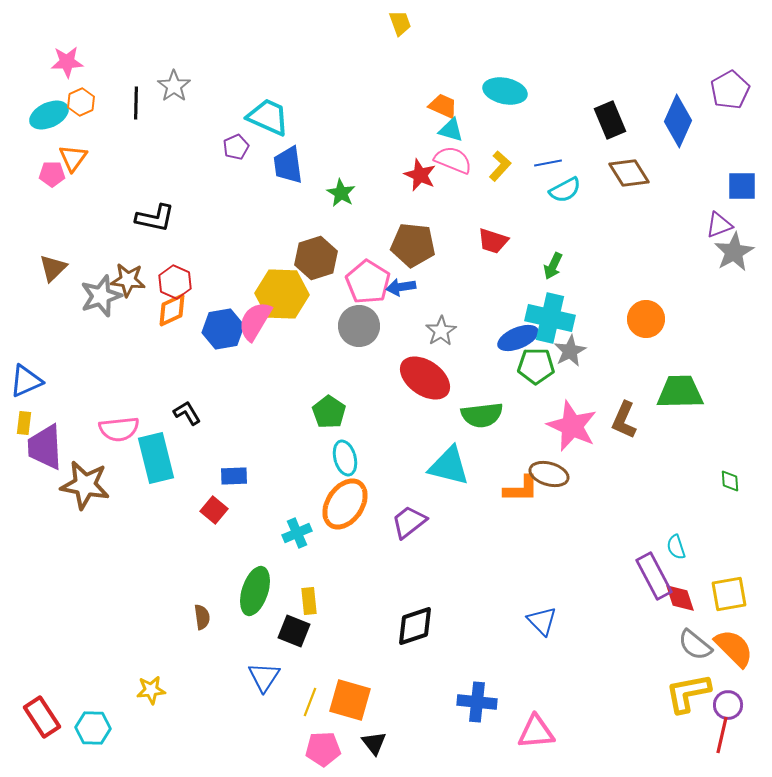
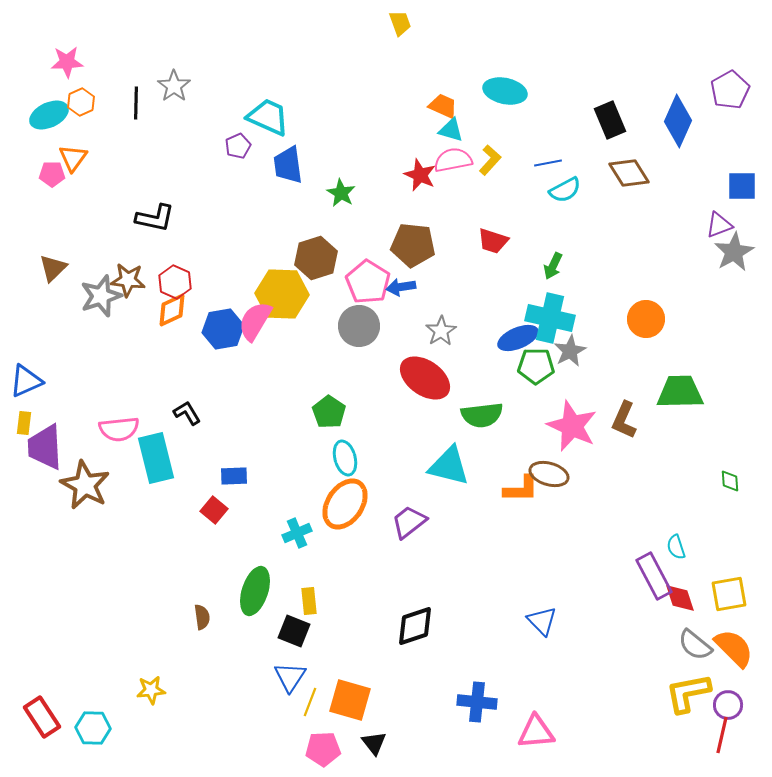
purple pentagon at (236, 147): moved 2 px right, 1 px up
pink semicircle at (453, 160): rotated 33 degrees counterclockwise
yellow L-shape at (500, 166): moved 10 px left, 6 px up
brown star at (85, 485): rotated 18 degrees clockwise
blue triangle at (264, 677): moved 26 px right
